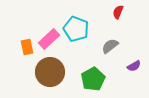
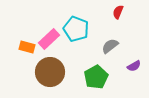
orange rectangle: rotated 63 degrees counterclockwise
green pentagon: moved 3 px right, 2 px up
